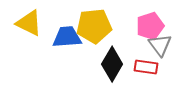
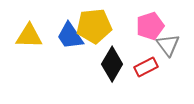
yellow triangle: moved 13 px down; rotated 24 degrees counterclockwise
blue trapezoid: moved 3 px right, 1 px up; rotated 120 degrees counterclockwise
gray triangle: moved 8 px right
red rectangle: rotated 35 degrees counterclockwise
